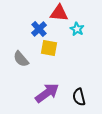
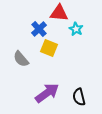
cyan star: moved 1 px left
yellow square: rotated 12 degrees clockwise
